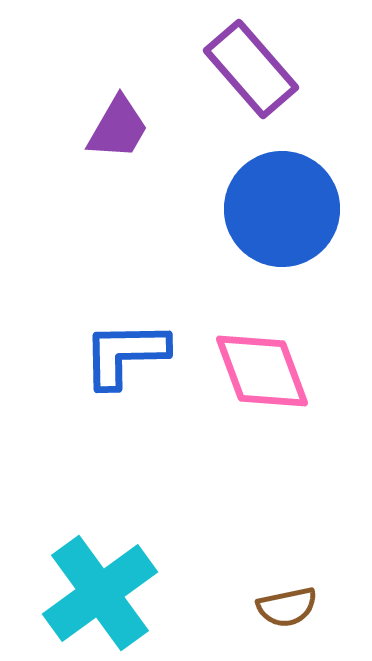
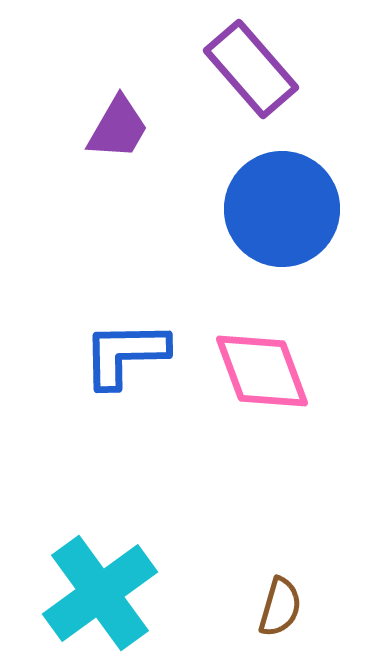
brown semicircle: moved 7 px left; rotated 62 degrees counterclockwise
